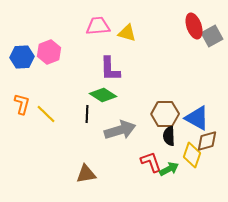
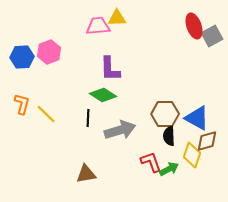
yellow triangle: moved 10 px left, 15 px up; rotated 18 degrees counterclockwise
black line: moved 1 px right, 4 px down
